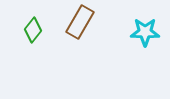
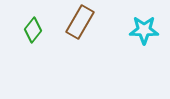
cyan star: moved 1 px left, 2 px up
